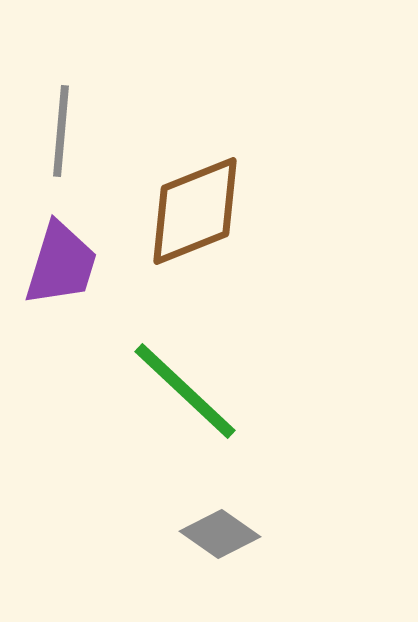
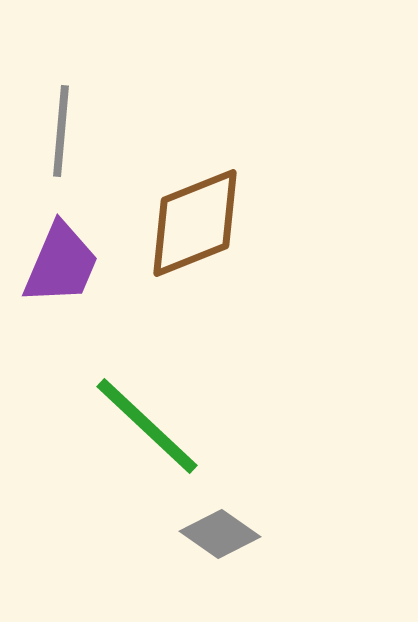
brown diamond: moved 12 px down
purple trapezoid: rotated 6 degrees clockwise
green line: moved 38 px left, 35 px down
